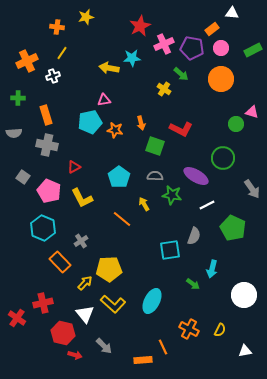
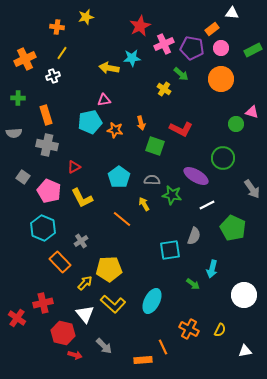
orange cross at (27, 61): moved 2 px left, 2 px up
gray semicircle at (155, 176): moved 3 px left, 4 px down
